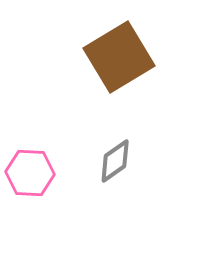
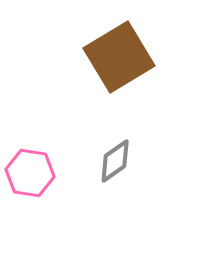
pink hexagon: rotated 6 degrees clockwise
